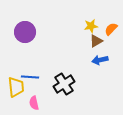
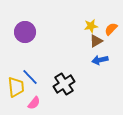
blue line: rotated 42 degrees clockwise
pink semicircle: rotated 128 degrees counterclockwise
